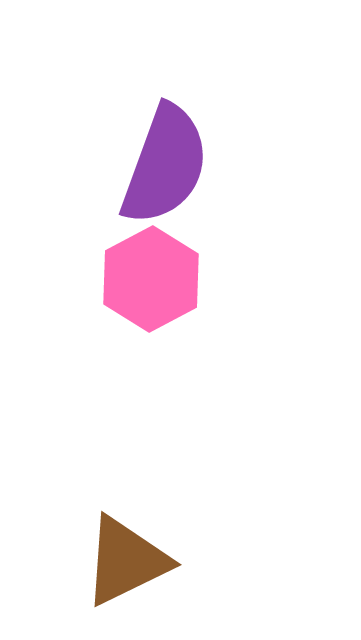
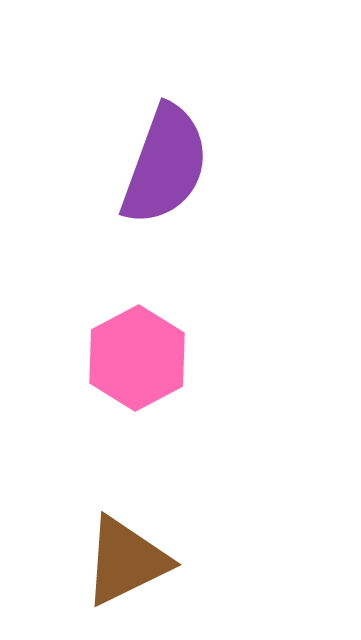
pink hexagon: moved 14 px left, 79 px down
